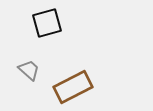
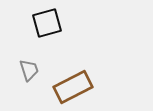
gray trapezoid: rotated 30 degrees clockwise
